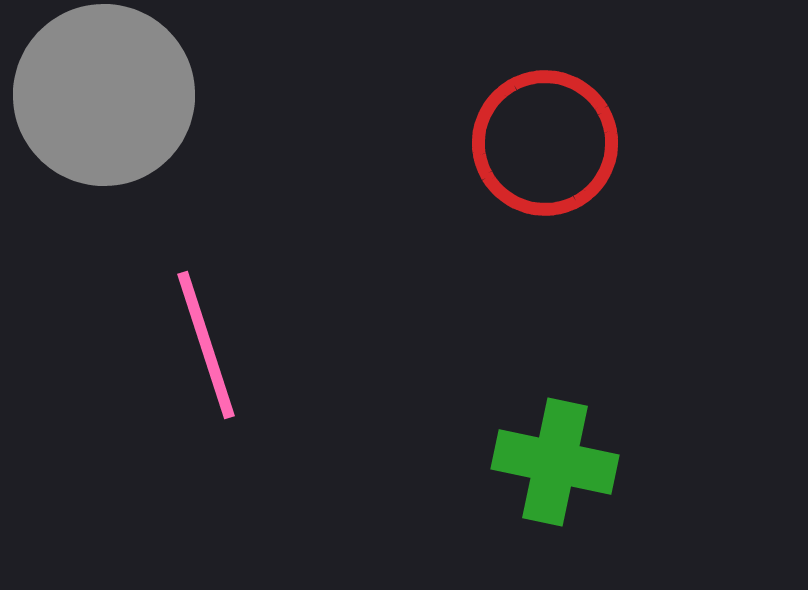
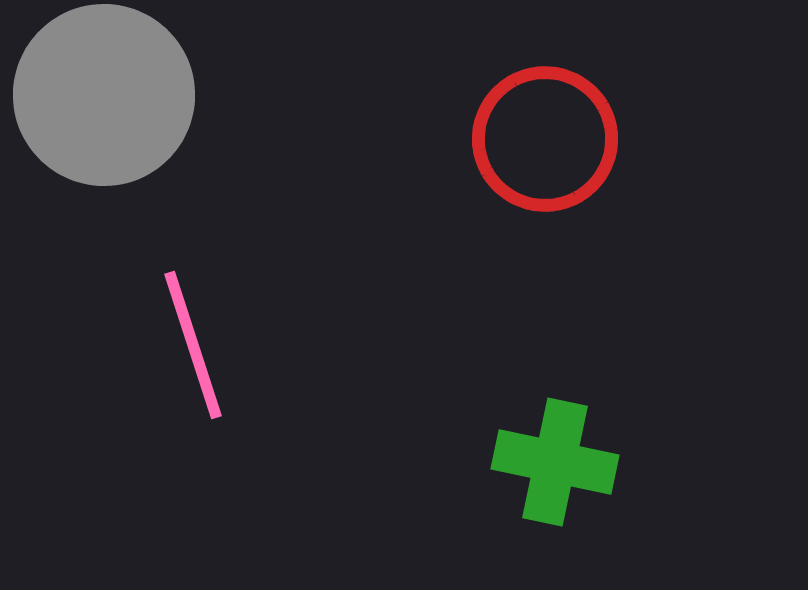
red circle: moved 4 px up
pink line: moved 13 px left
